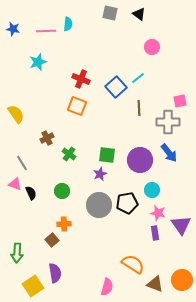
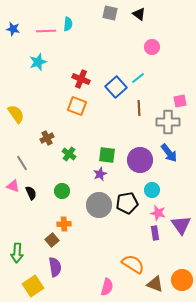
pink triangle: moved 2 px left, 2 px down
purple semicircle: moved 6 px up
